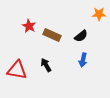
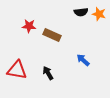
orange star: rotated 16 degrees clockwise
red star: rotated 24 degrees counterclockwise
black semicircle: moved 24 px up; rotated 32 degrees clockwise
blue arrow: rotated 120 degrees clockwise
black arrow: moved 2 px right, 8 px down
